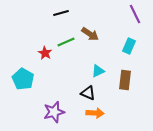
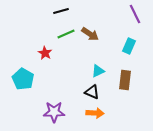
black line: moved 2 px up
green line: moved 8 px up
black triangle: moved 4 px right, 1 px up
purple star: rotated 15 degrees clockwise
